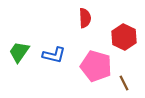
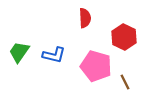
brown line: moved 1 px right, 1 px up
